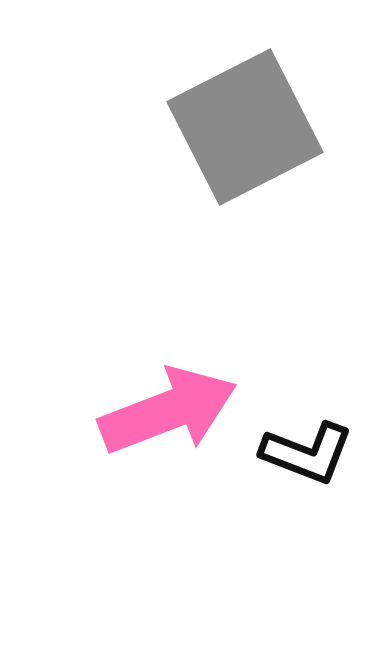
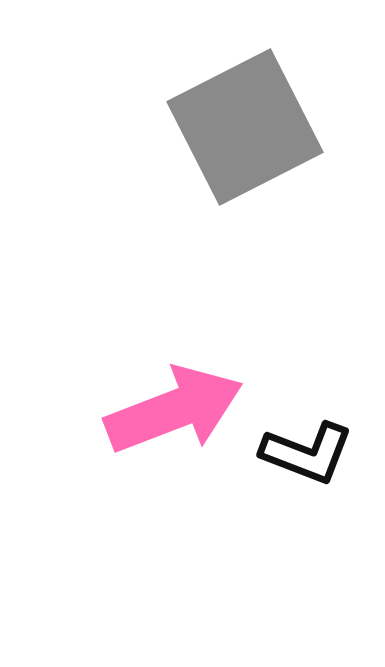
pink arrow: moved 6 px right, 1 px up
